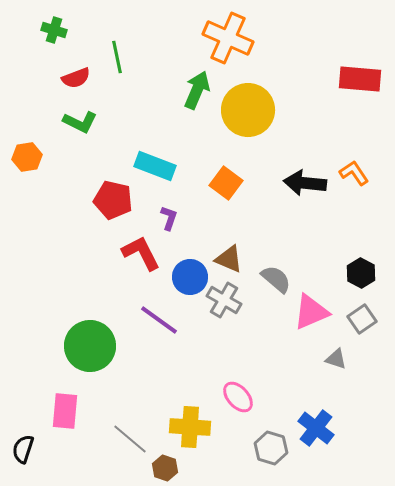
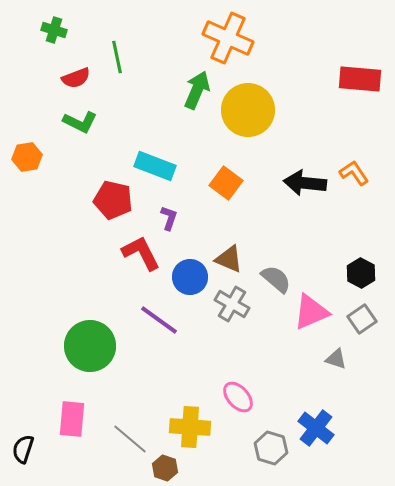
gray cross: moved 8 px right, 4 px down
pink rectangle: moved 7 px right, 8 px down
